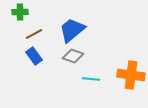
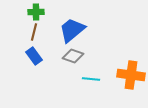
green cross: moved 16 px right
brown line: moved 2 px up; rotated 48 degrees counterclockwise
